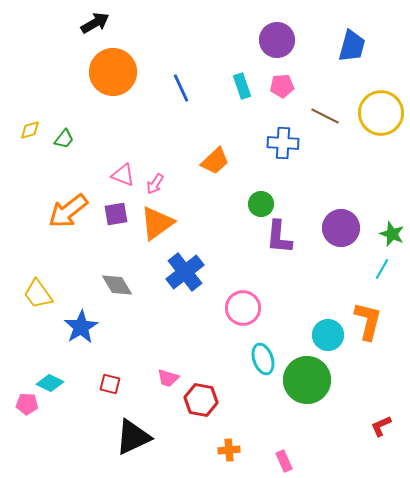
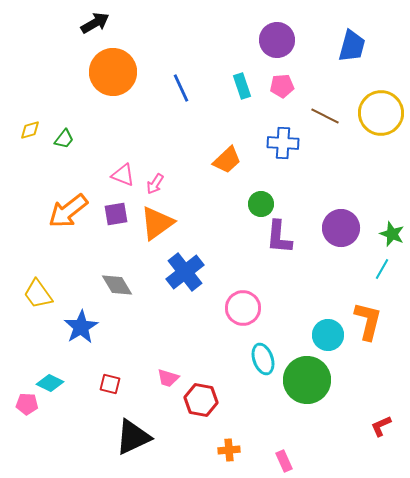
orange trapezoid at (215, 161): moved 12 px right, 1 px up
